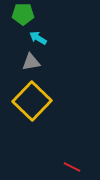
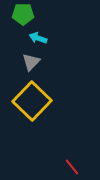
cyan arrow: rotated 12 degrees counterclockwise
gray triangle: rotated 36 degrees counterclockwise
red line: rotated 24 degrees clockwise
